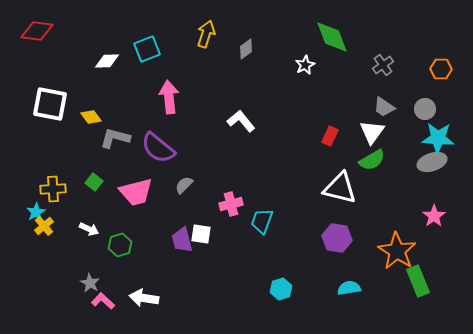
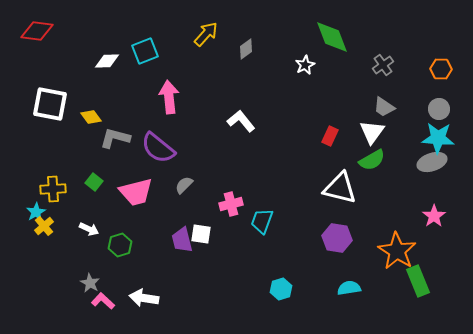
yellow arrow at (206, 34): rotated 24 degrees clockwise
cyan square at (147, 49): moved 2 px left, 2 px down
gray circle at (425, 109): moved 14 px right
